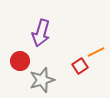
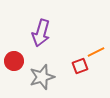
red circle: moved 6 px left
red square: rotated 14 degrees clockwise
gray star: moved 3 px up
